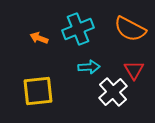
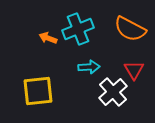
orange arrow: moved 9 px right
